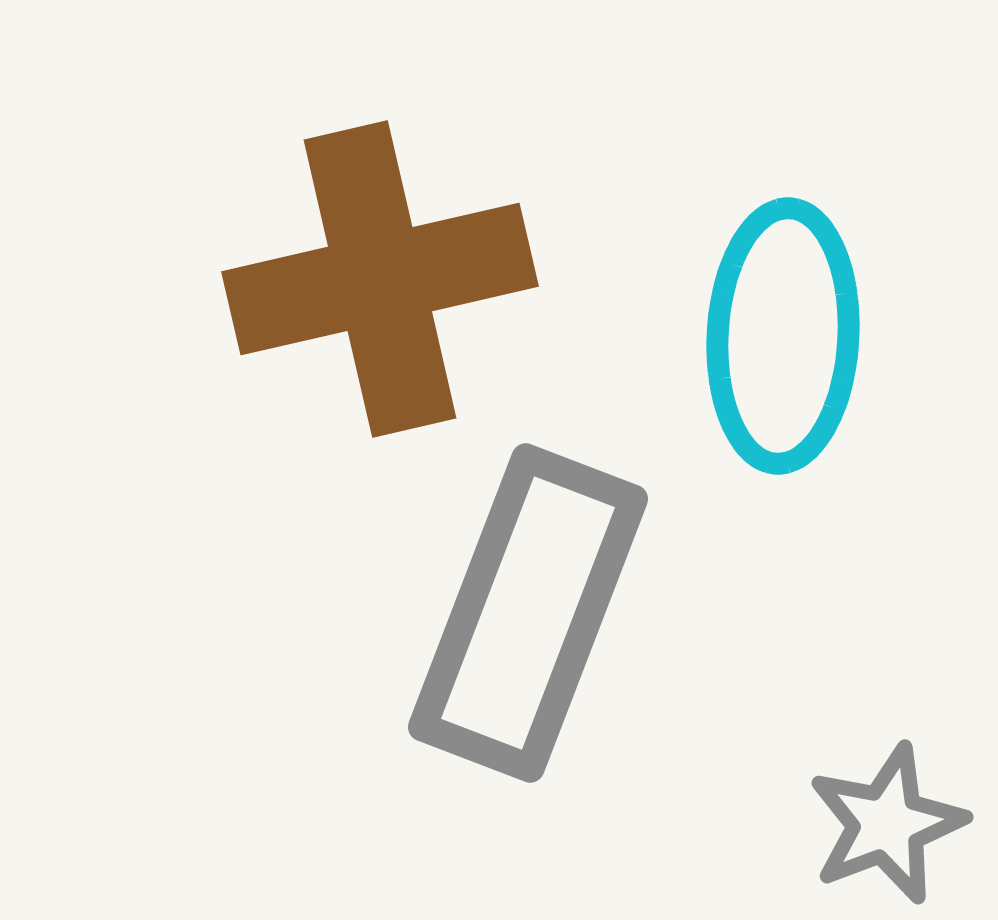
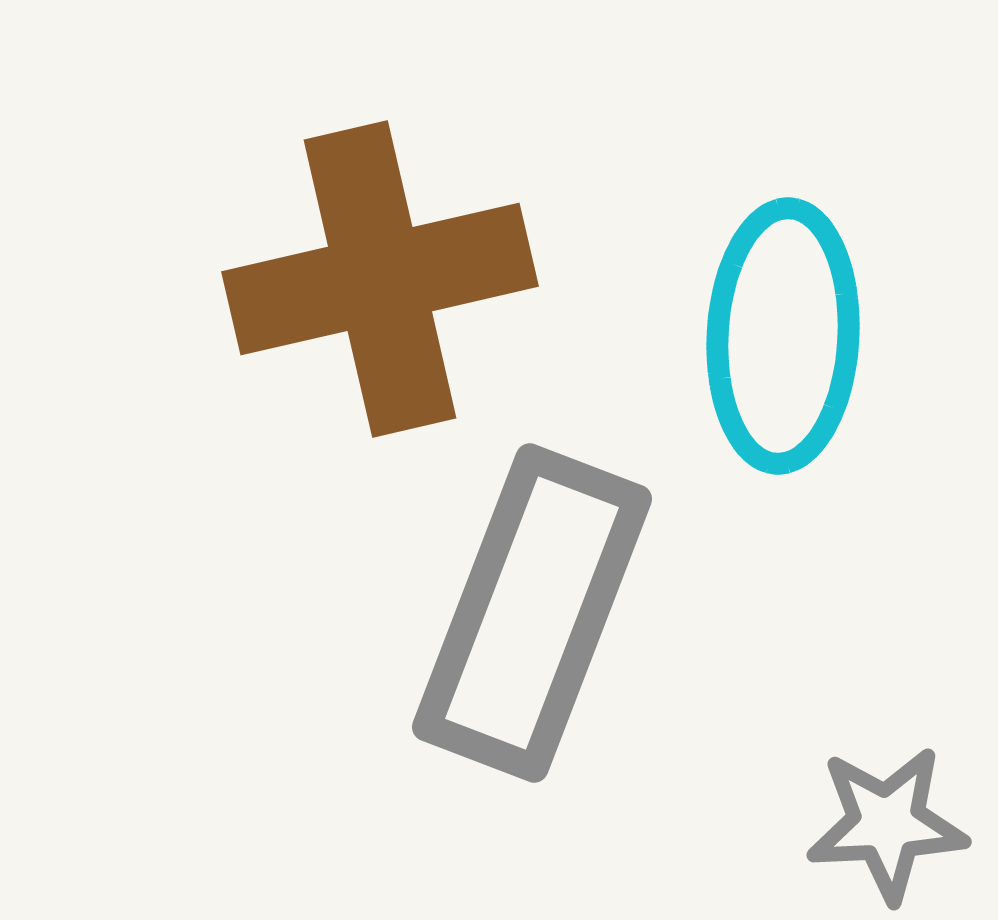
gray rectangle: moved 4 px right
gray star: rotated 18 degrees clockwise
